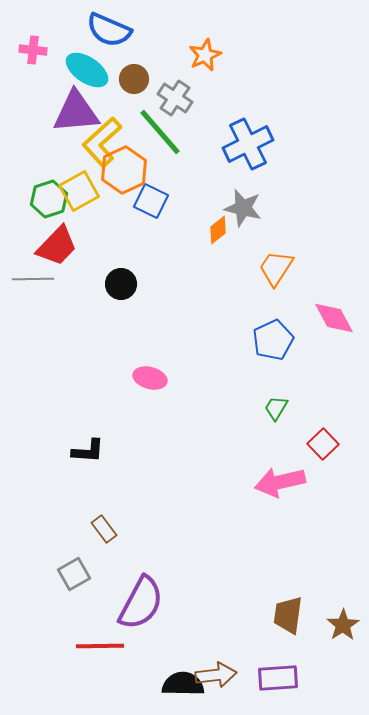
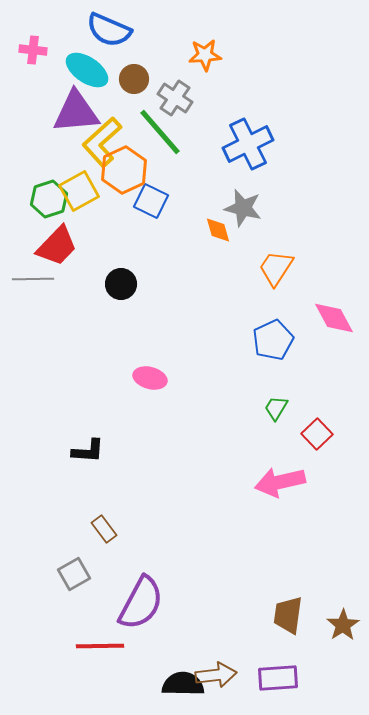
orange star: rotated 20 degrees clockwise
orange diamond: rotated 68 degrees counterclockwise
red square: moved 6 px left, 10 px up
